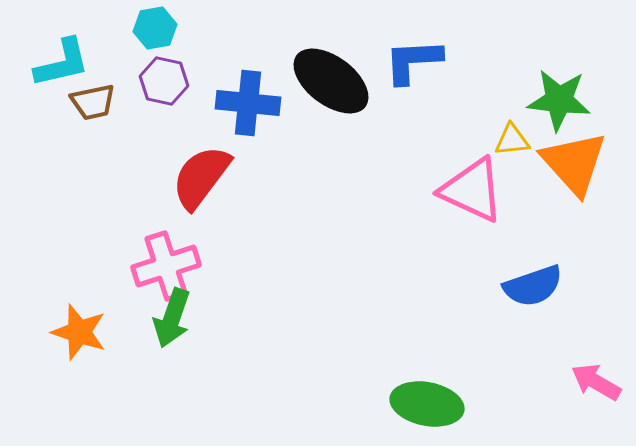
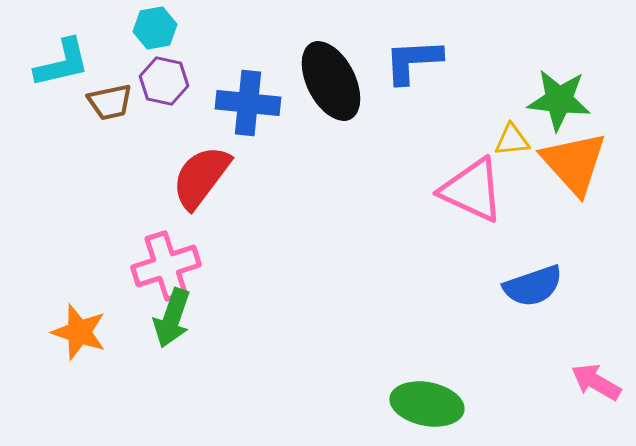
black ellipse: rotated 26 degrees clockwise
brown trapezoid: moved 17 px right
